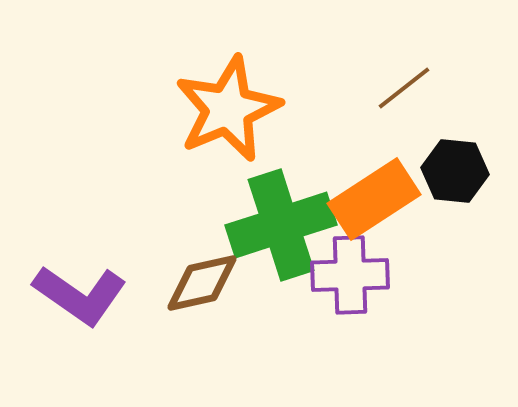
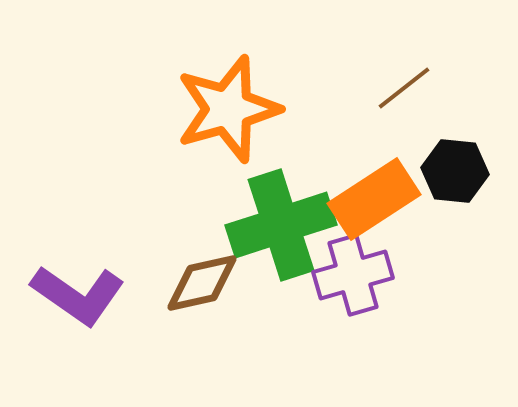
orange star: rotated 7 degrees clockwise
purple cross: moved 3 px right; rotated 14 degrees counterclockwise
purple L-shape: moved 2 px left
